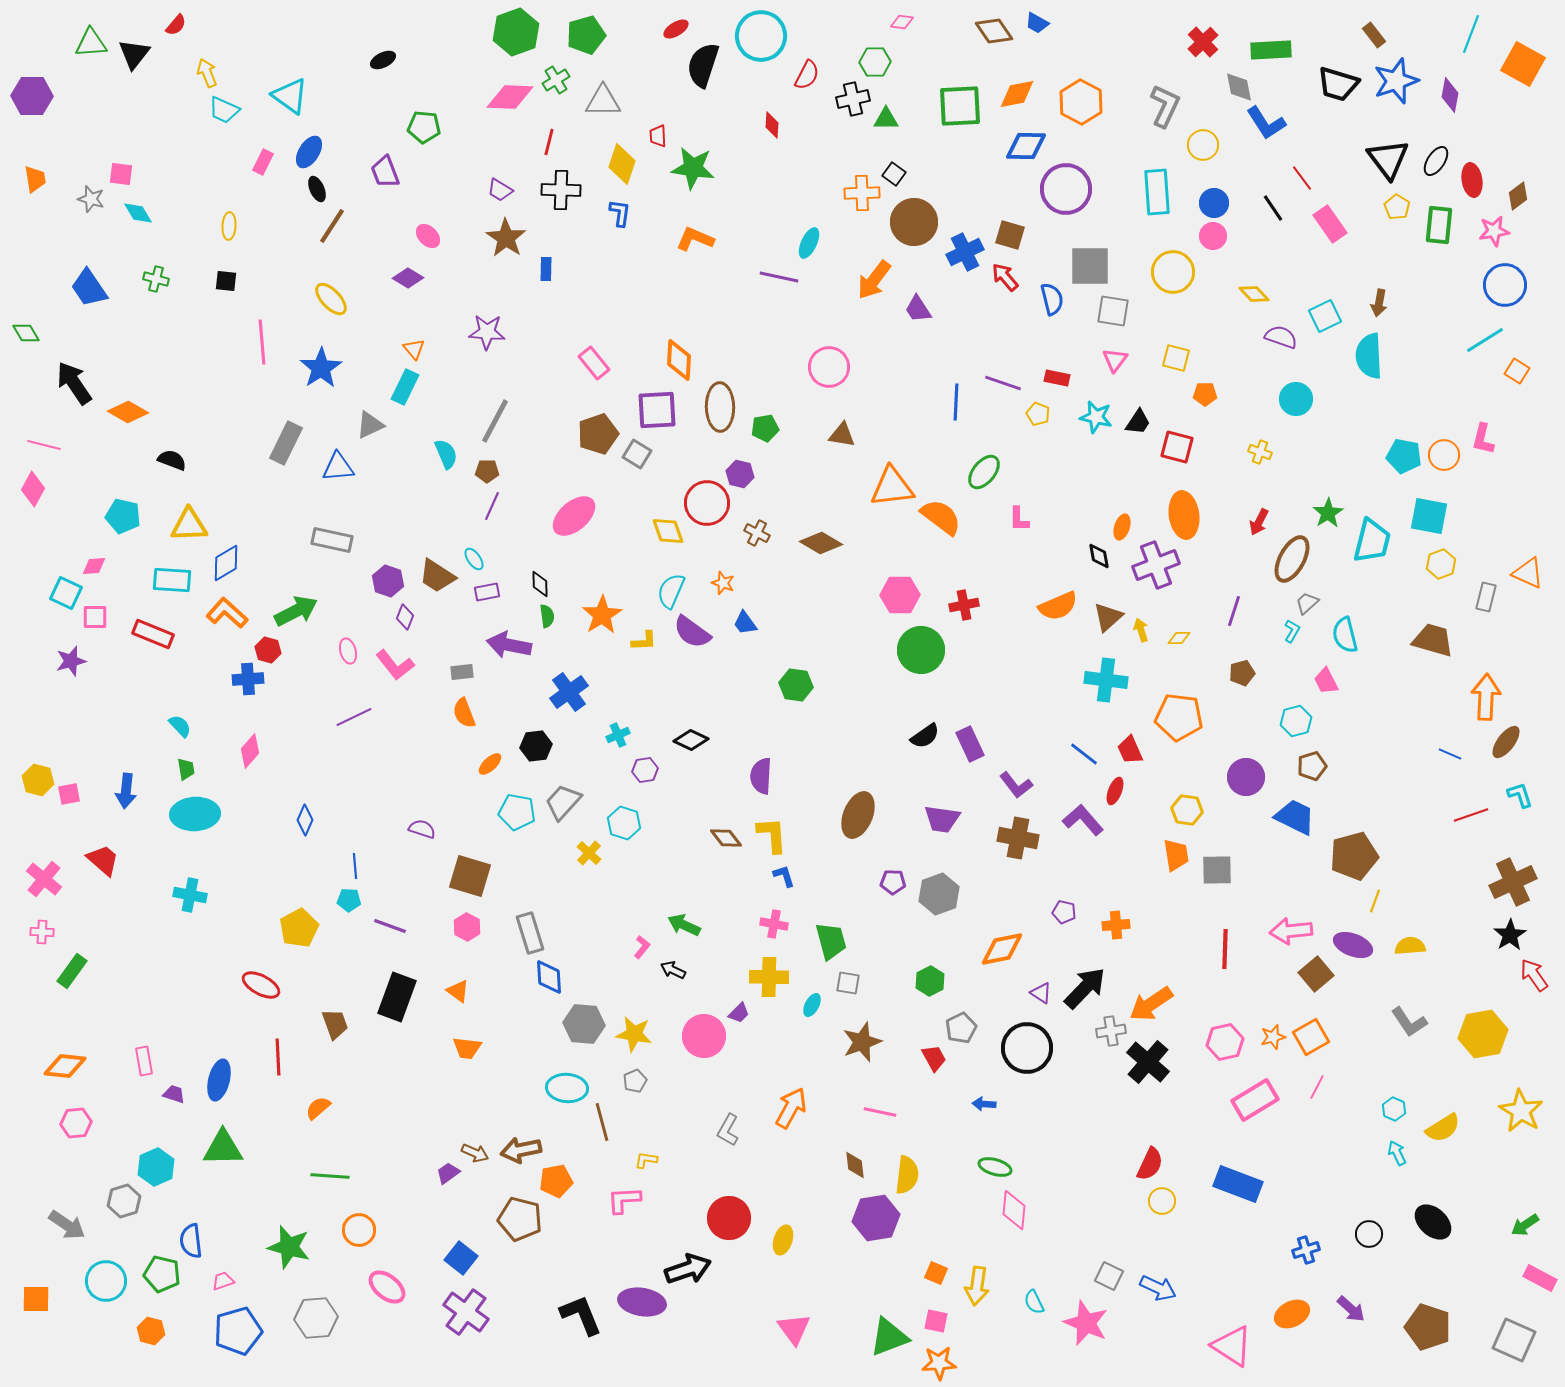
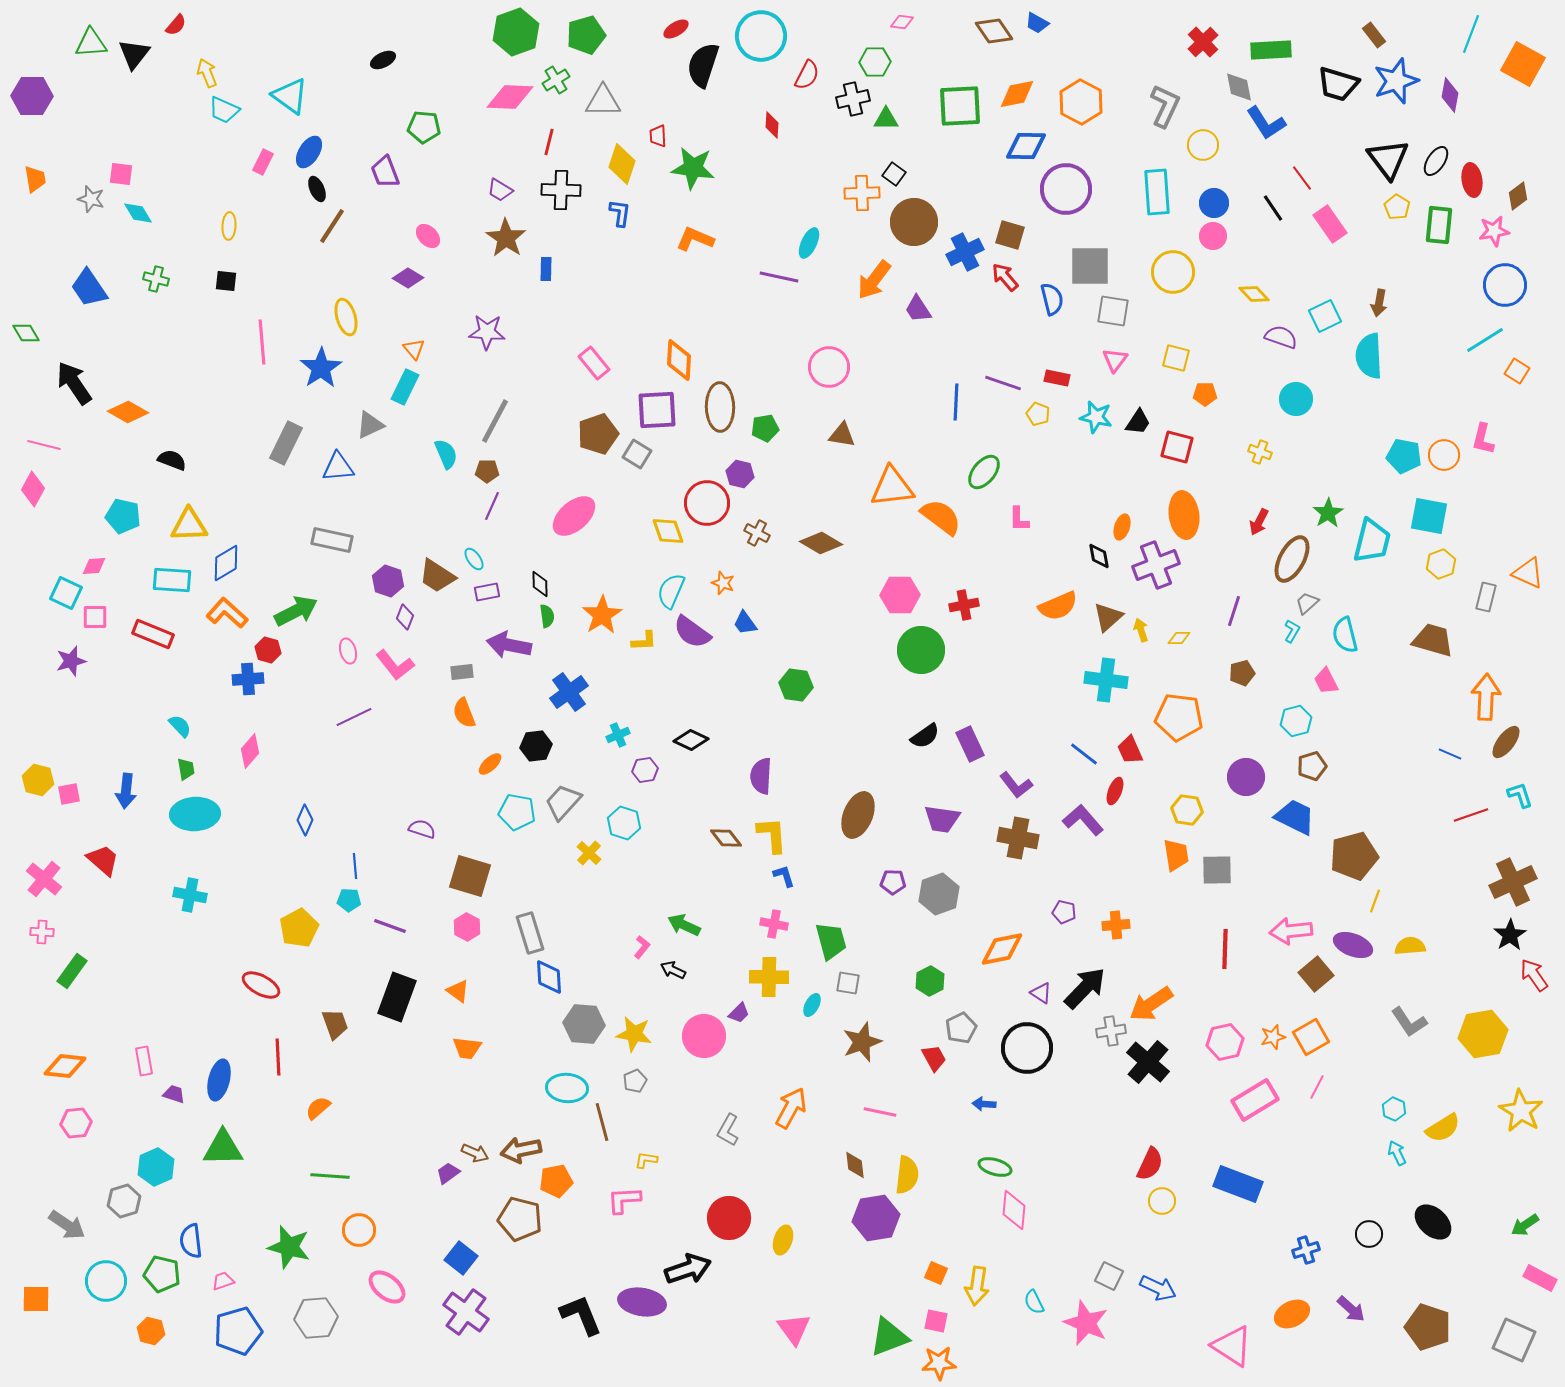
yellow ellipse at (331, 299): moved 15 px right, 18 px down; rotated 27 degrees clockwise
